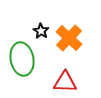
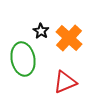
green ellipse: moved 1 px right
red triangle: rotated 25 degrees counterclockwise
